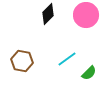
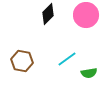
green semicircle: rotated 35 degrees clockwise
